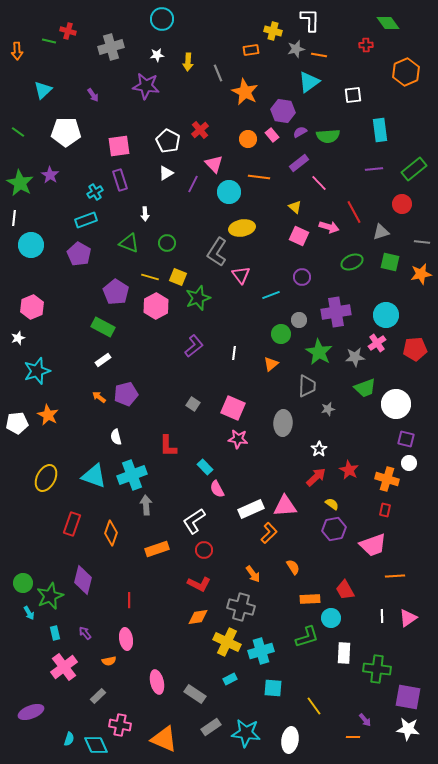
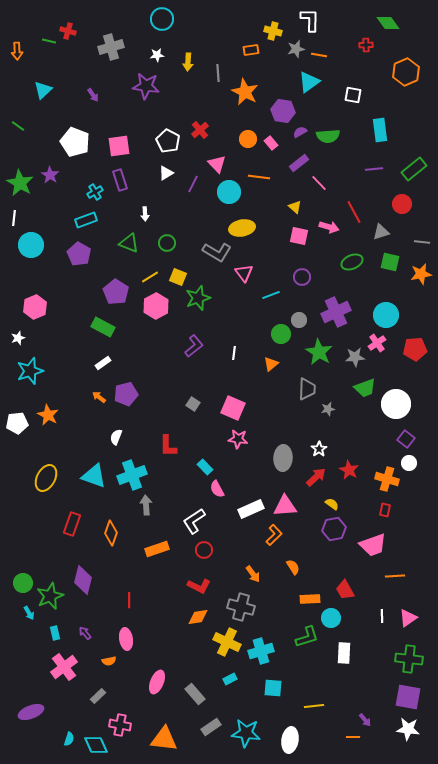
gray line at (218, 73): rotated 18 degrees clockwise
white square at (353, 95): rotated 18 degrees clockwise
green line at (18, 132): moved 6 px up
white pentagon at (66, 132): moved 9 px right, 10 px down; rotated 20 degrees clockwise
pink rectangle at (272, 135): moved 1 px left, 8 px down
pink triangle at (214, 164): moved 3 px right
pink square at (299, 236): rotated 12 degrees counterclockwise
gray L-shape at (217, 252): rotated 92 degrees counterclockwise
pink triangle at (241, 275): moved 3 px right, 2 px up
yellow line at (150, 277): rotated 48 degrees counterclockwise
pink hexagon at (32, 307): moved 3 px right
purple cross at (336, 312): rotated 16 degrees counterclockwise
white rectangle at (103, 360): moved 3 px down
cyan star at (37, 371): moved 7 px left
gray trapezoid at (307, 386): moved 3 px down
gray ellipse at (283, 423): moved 35 px down
white semicircle at (116, 437): rotated 35 degrees clockwise
purple square at (406, 439): rotated 24 degrees clockwise
orange L-shape at (269, 533): moved 5 px right, 2 px down
red L-shape at (199, 584): moved 2 px down
green cross at (377, 669): moved 32 px right, 10 px up
pink ellipse at (157, 682): rotated 35 degrees clockwise
gray rectangle at (195, 694): rotated 15 degrees clockwise
yellow line at (314, 706): rotated 60 degrees counterclockwise
orange triangle at (164, 739): rotated 16 degrees counterclockwise
